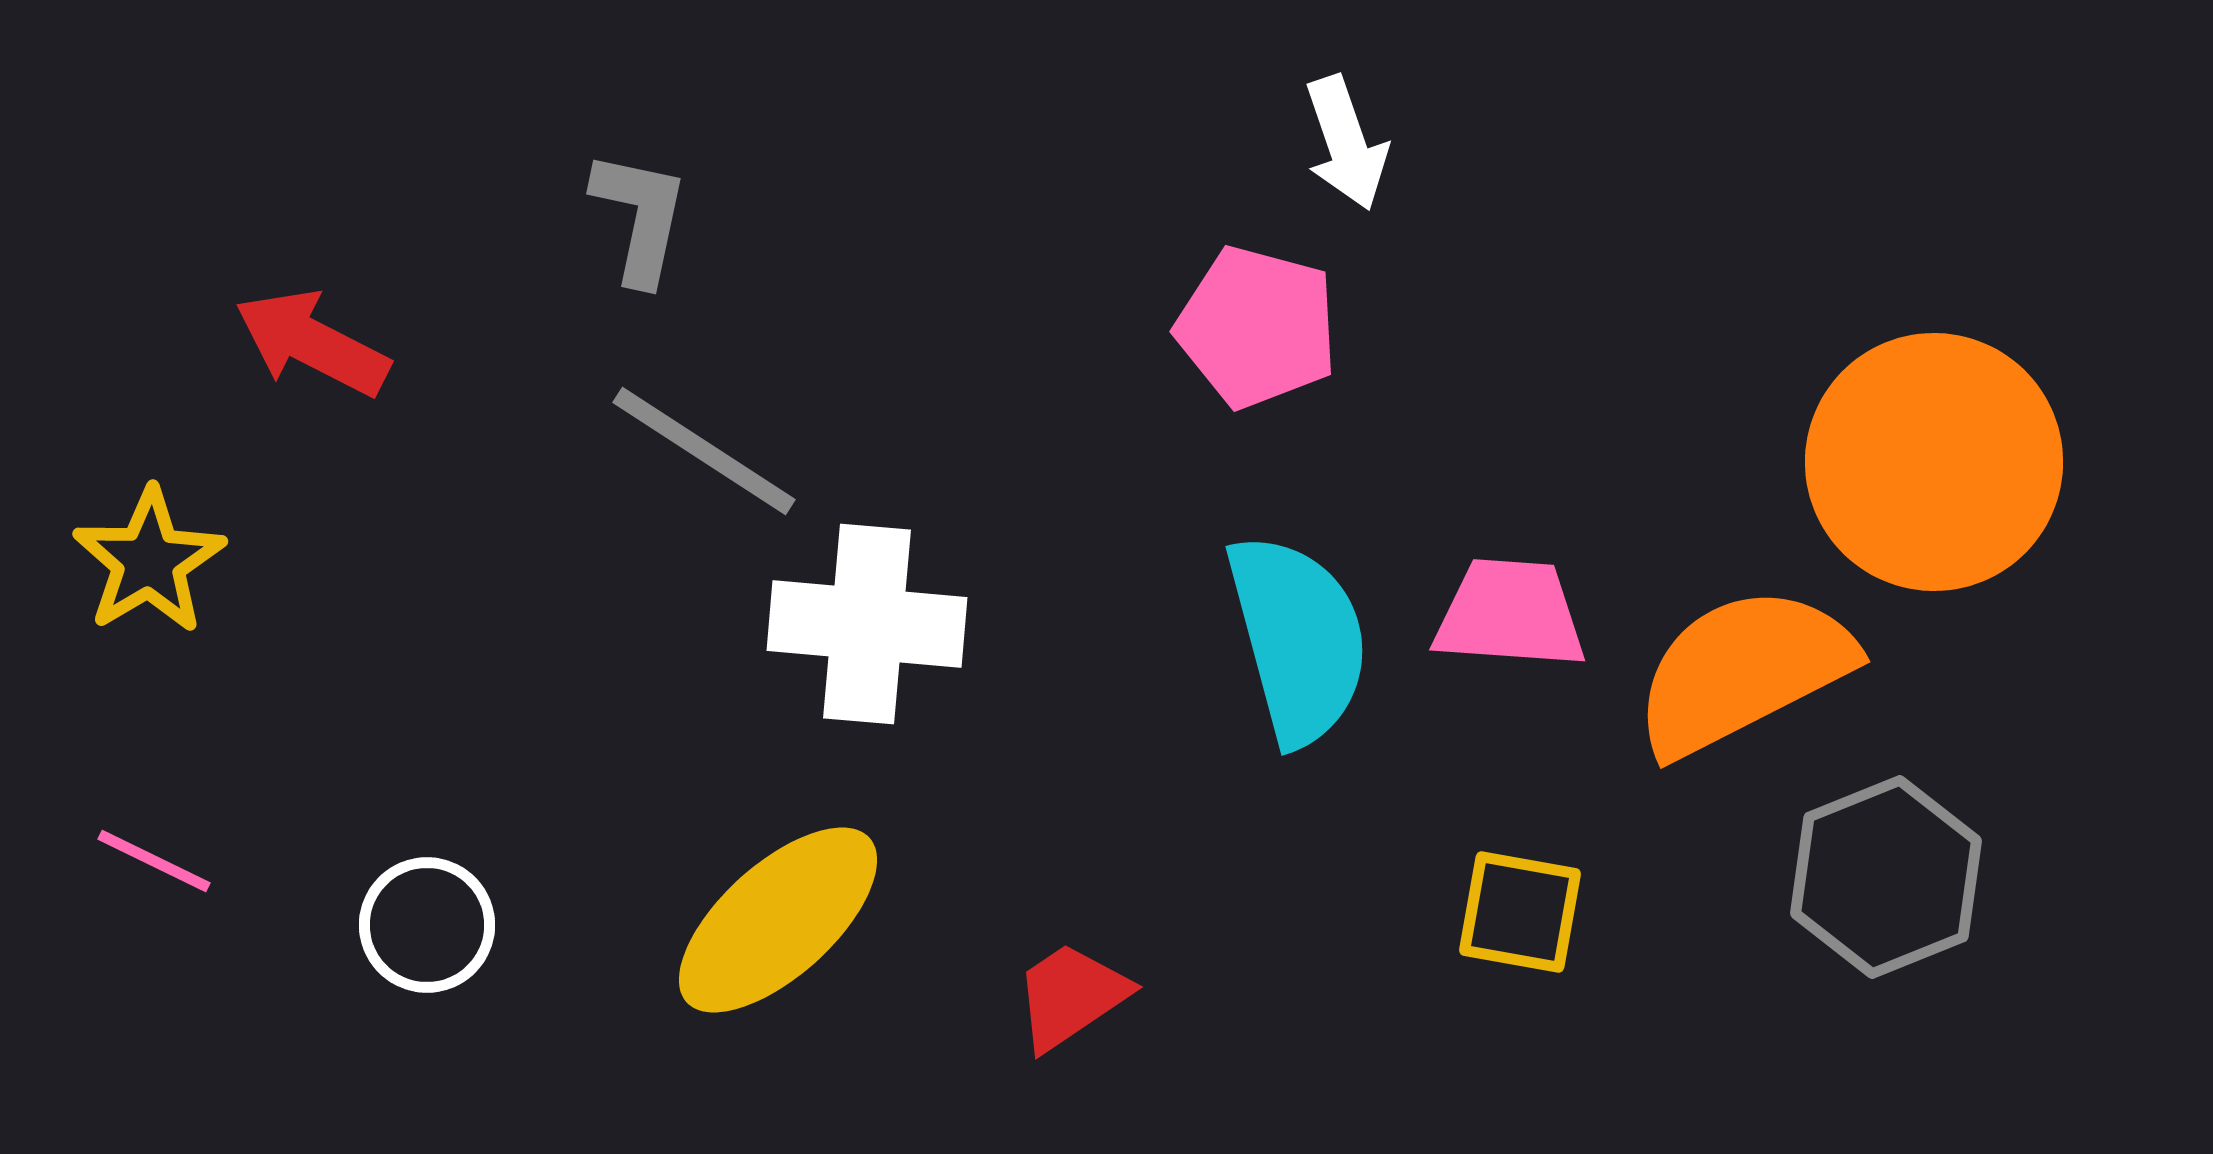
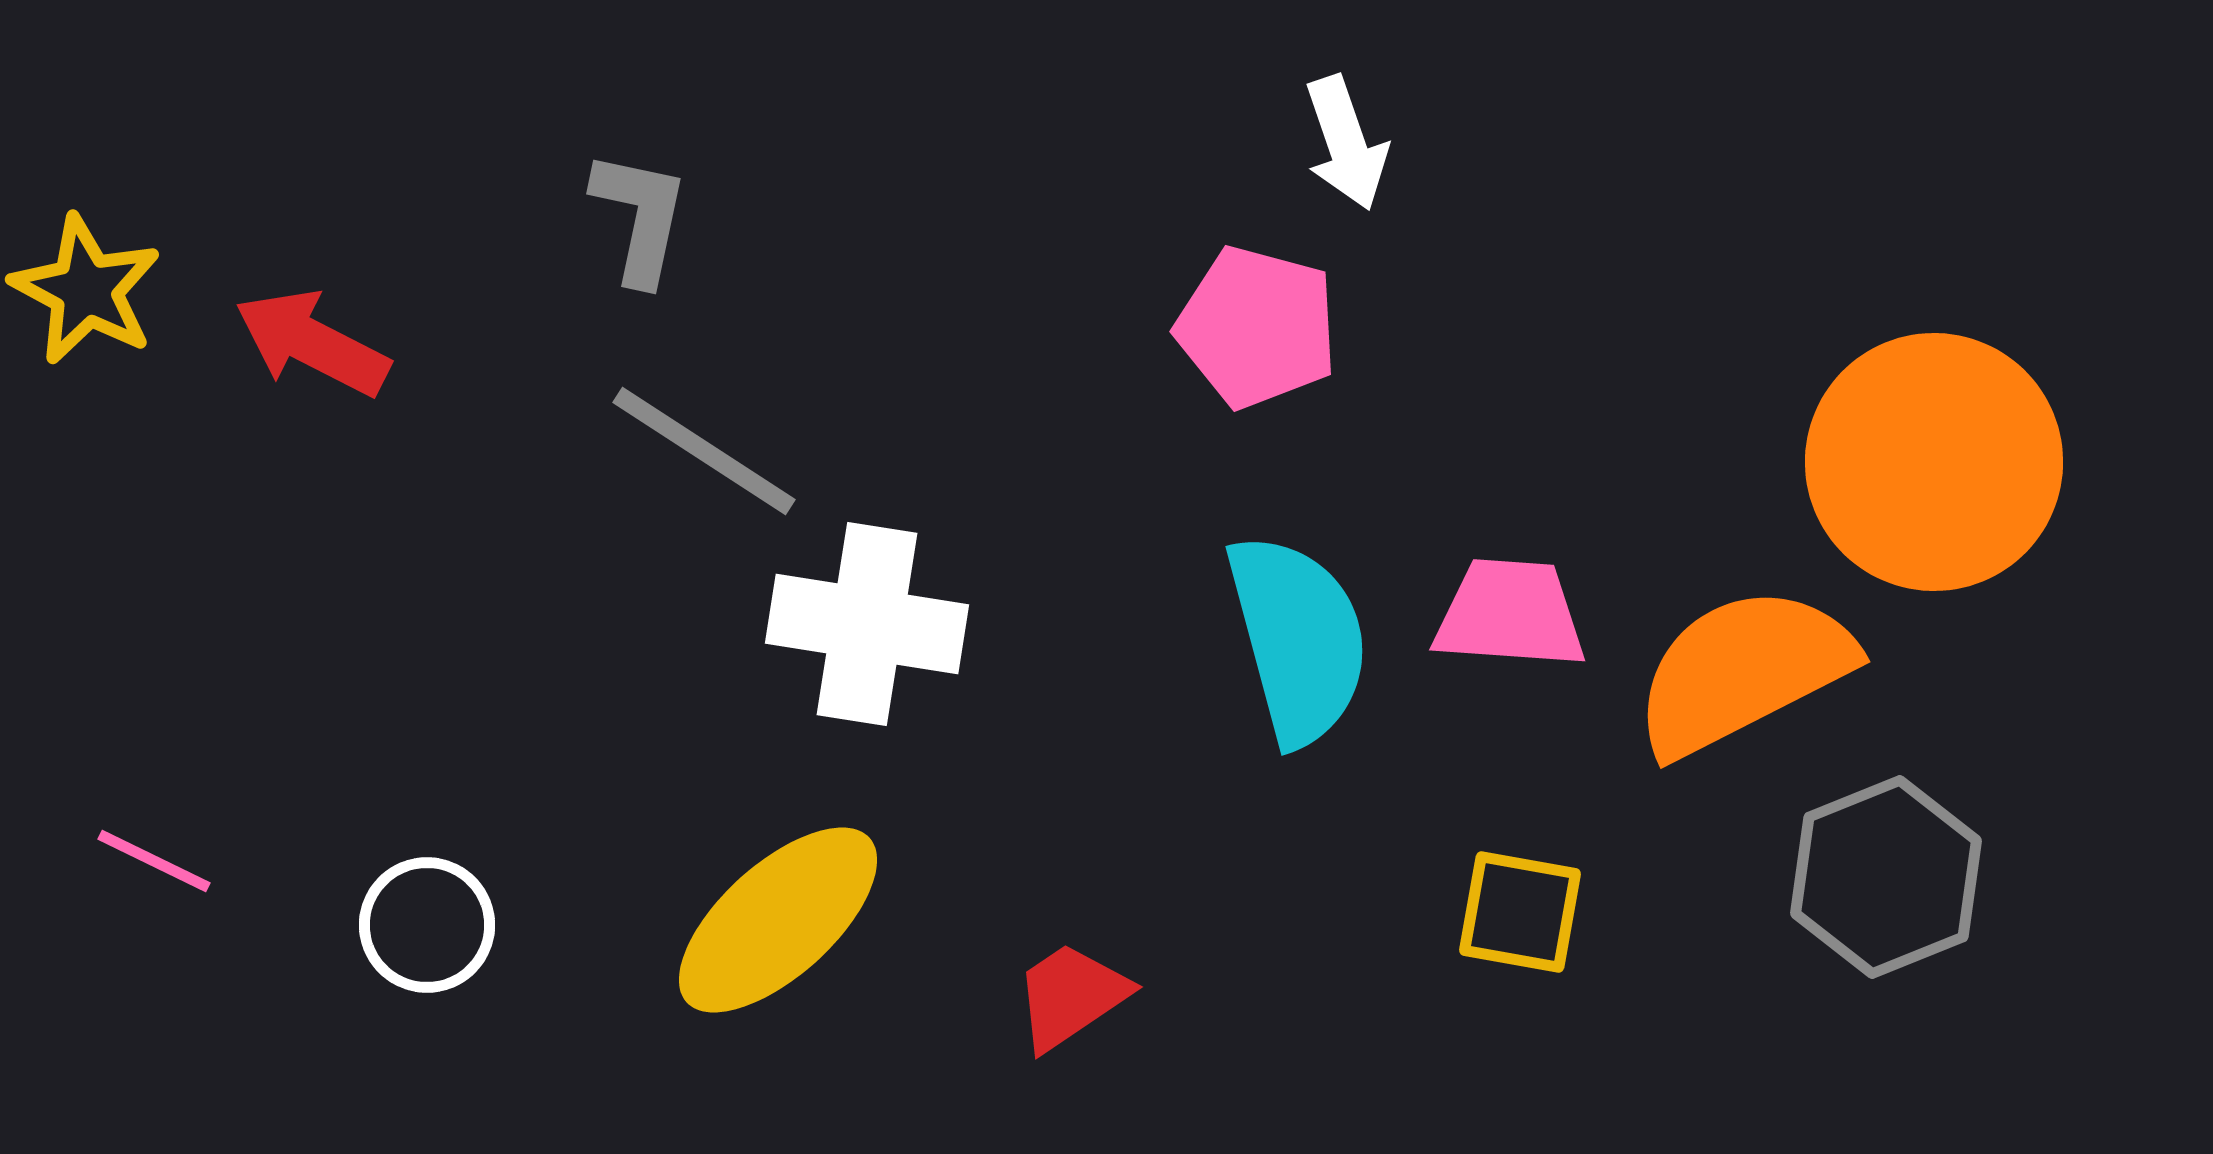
yellow star: moved 63 px left, 271 px up; rotated 13 degrees counterclockwise
white cross: rotated 4 degrees clockwise
